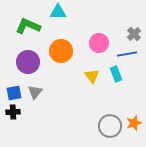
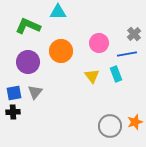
orange star: moved 1 px right, 1 px up
